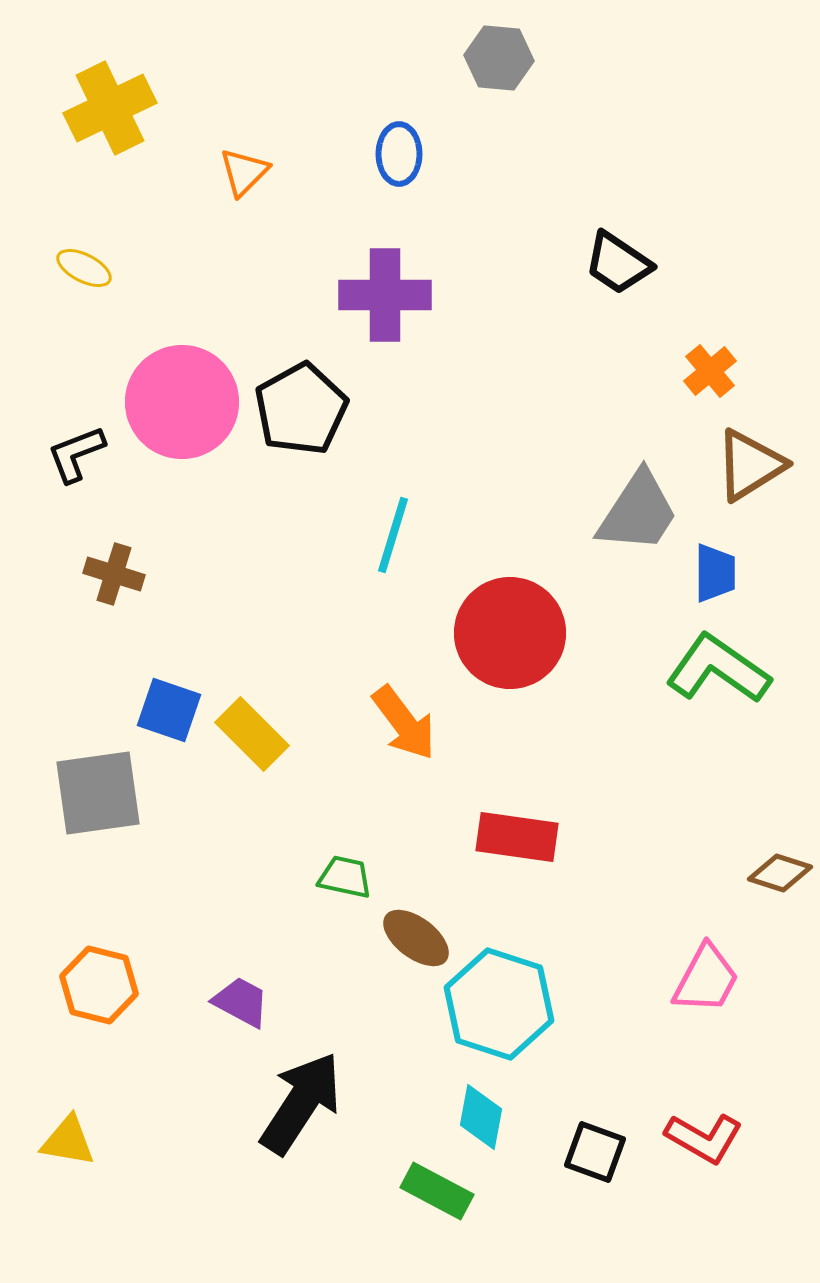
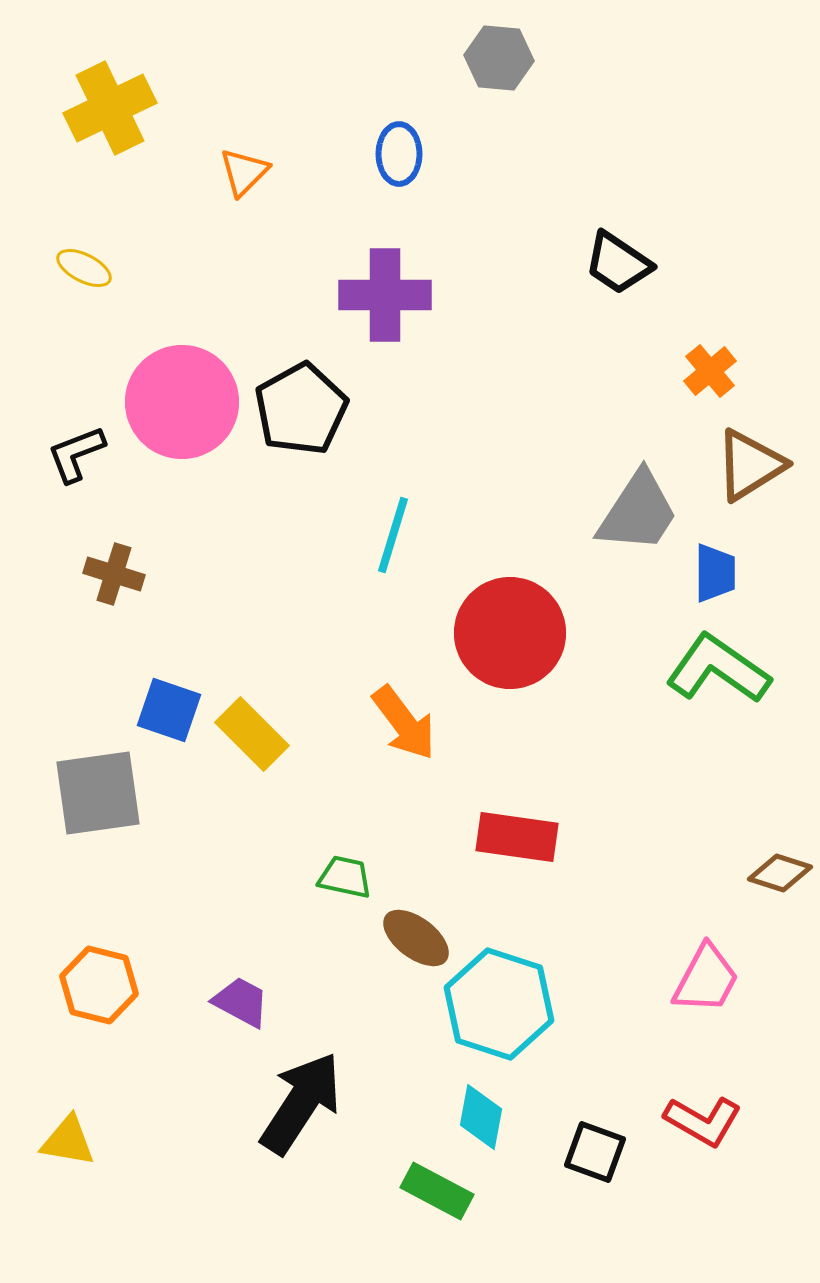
red L-shape: moved 1 px left, 17 px up
